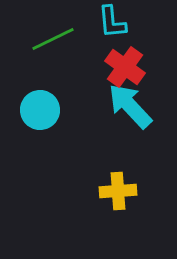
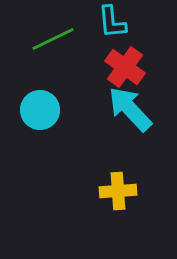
cyan arrow: moved 3 px down
